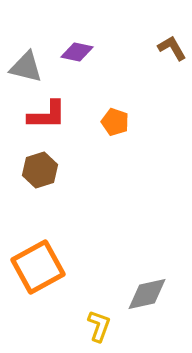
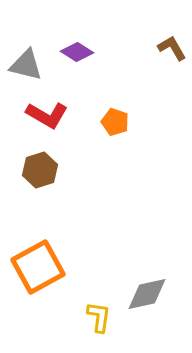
purple diamond: rotated 20 degrees clockwise
gray triangle: moved 2 px up
red L-shape: rotated 30 degrees clockwise
yellow L-shape: moved 9 px up; rotated 12 degrees counterclockwise
